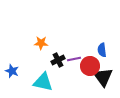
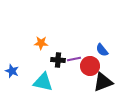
blue semicircle: rotated 32 degrees counterclockwise
black cross: rotated 32 degrees clockwise
black triangle: moved 5 px down; rotated 45 degrees clockwise
